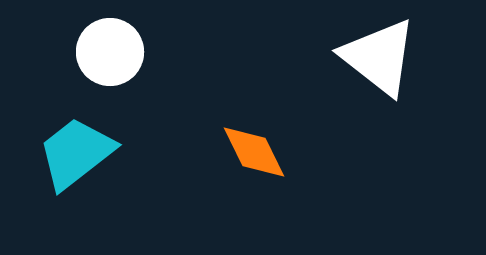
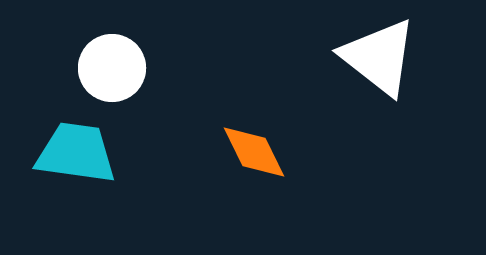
white circle: moved 2 px right, 16 px down
cyan trapezoid: rotated 46 degrees clockwise
